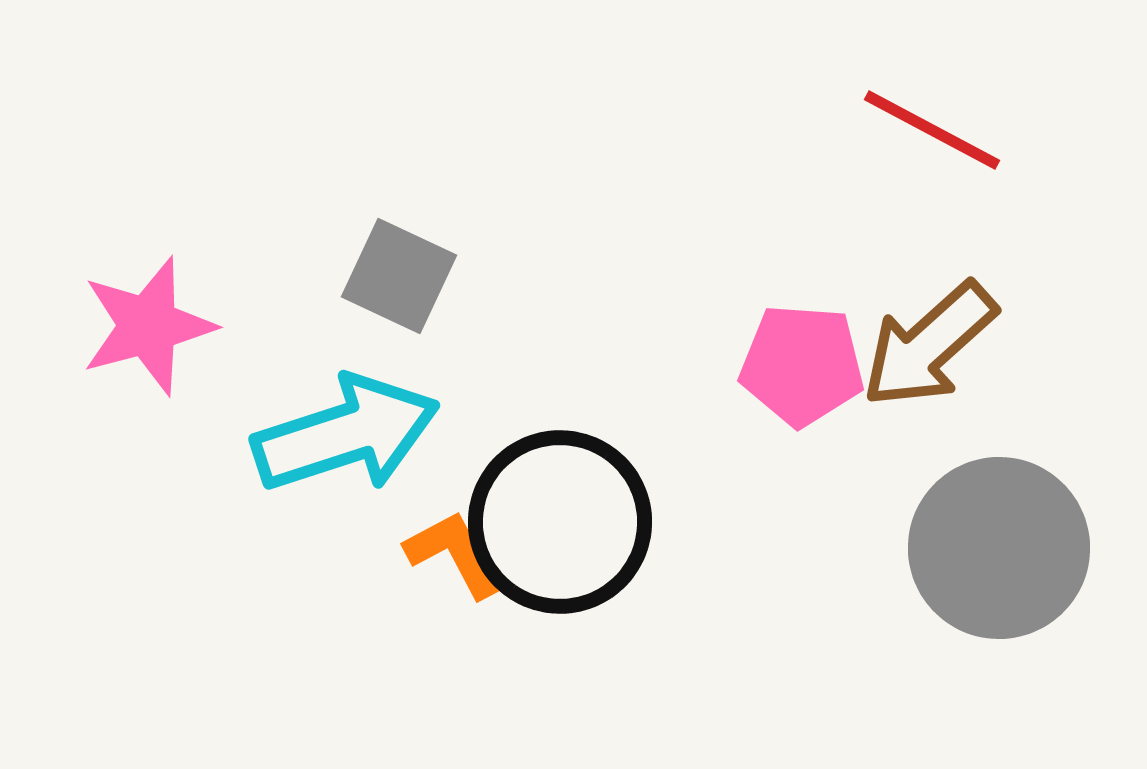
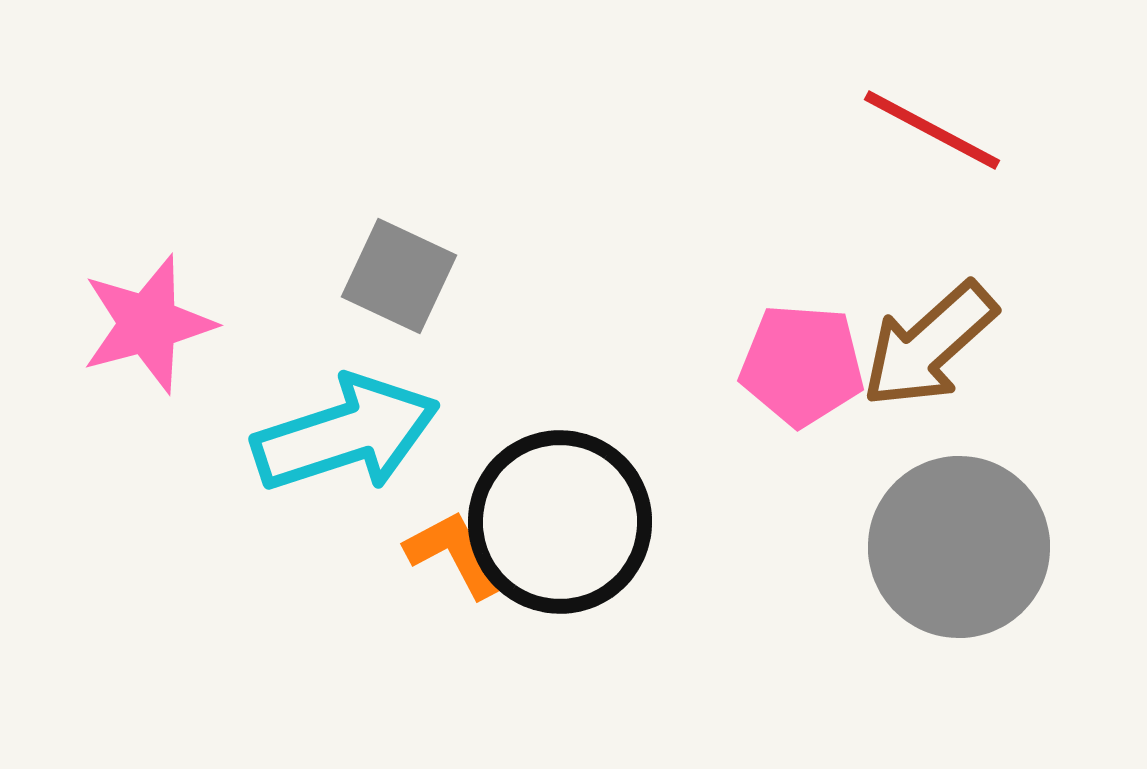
pink star: moved 2 px up
gray circle: moved 40 px left, 1 px up
